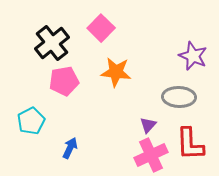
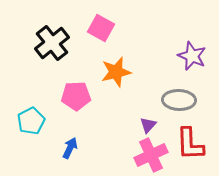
pink square: rotated 16 degrees counterclockwise
purple star: moved 1 px left
orange star: rotated 20 degrees counterclockwise
pink pentagon: moved 12 px right, 15 px down; rotated 8 degrees clockwise
gray ellipse: moved 3 px down
